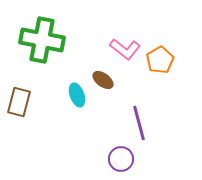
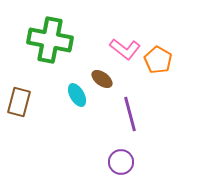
green cross: moved 8 px right
orange pentagon: moved 2 px left; rotated 12 degrees counterclockwise
brown ellipse: moved 1 px left, 1 px up
cyan ellipse: rotated 10 degrees counterclockwise
purple line: moved 9 px left, 9 px up
purple circle: moved 3 px down
